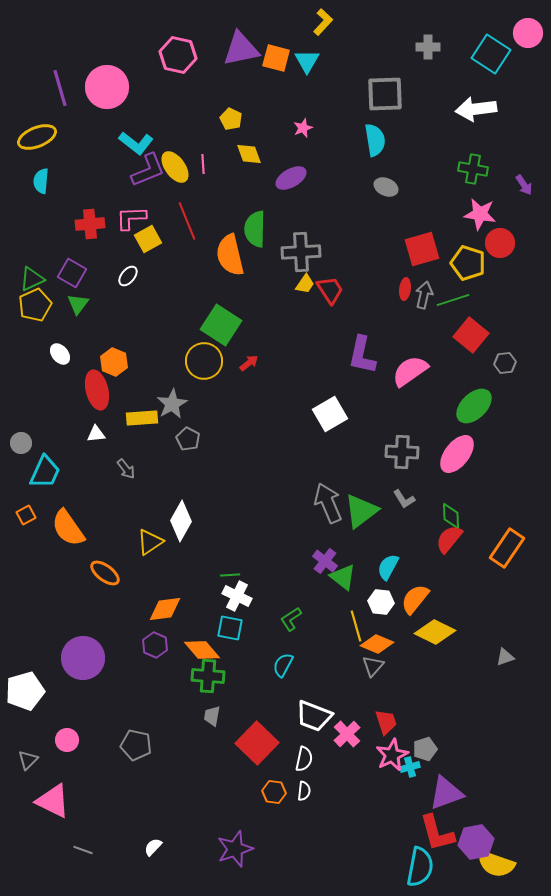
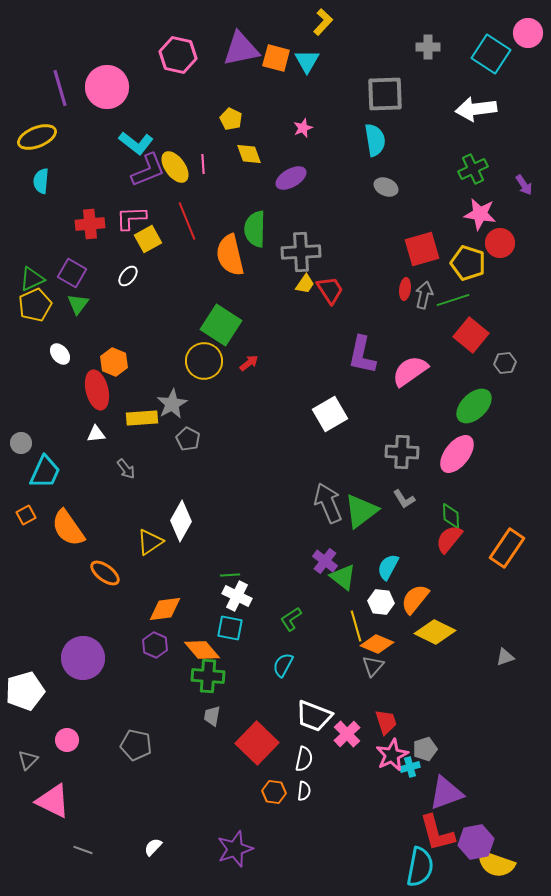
green cross at (473, 169): rotated 36 degrees counterclockwise
